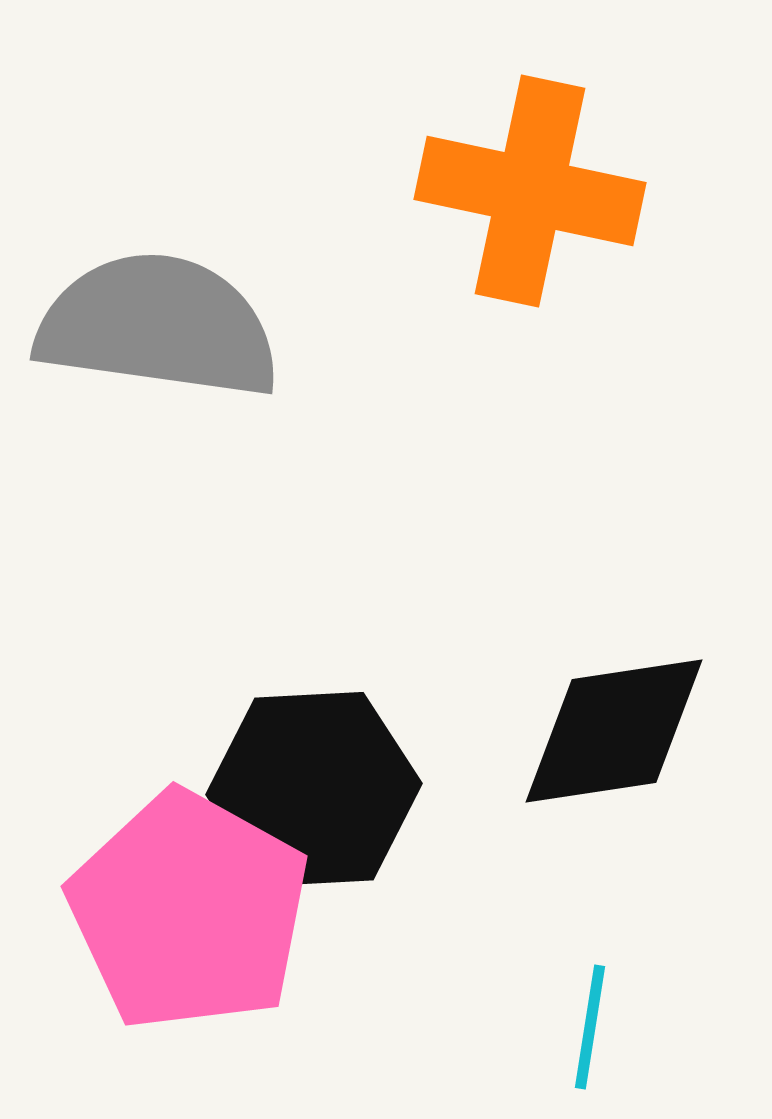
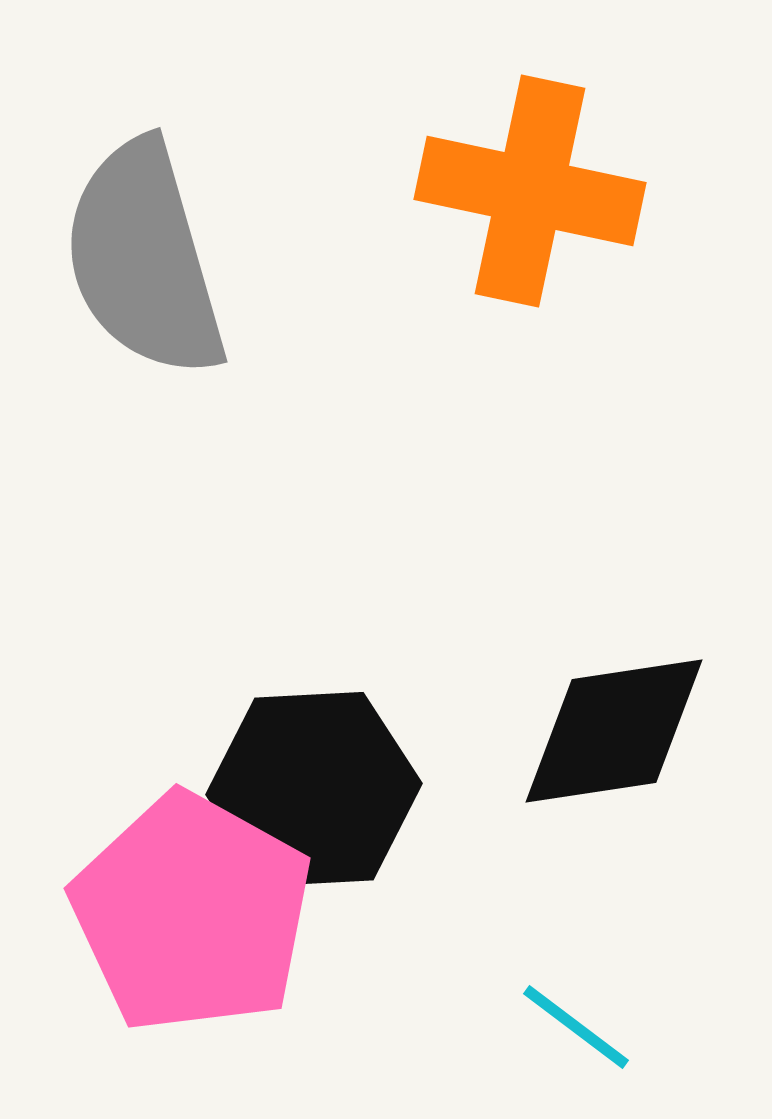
gray semicircle: moved 14 px left, 67 px up; rotated 114 degrees counterclockwise
pink pentagon: moved 3 px right, 2 px down
cyan line: moved 14 px left; rotated 62 degrees counterclockwise
